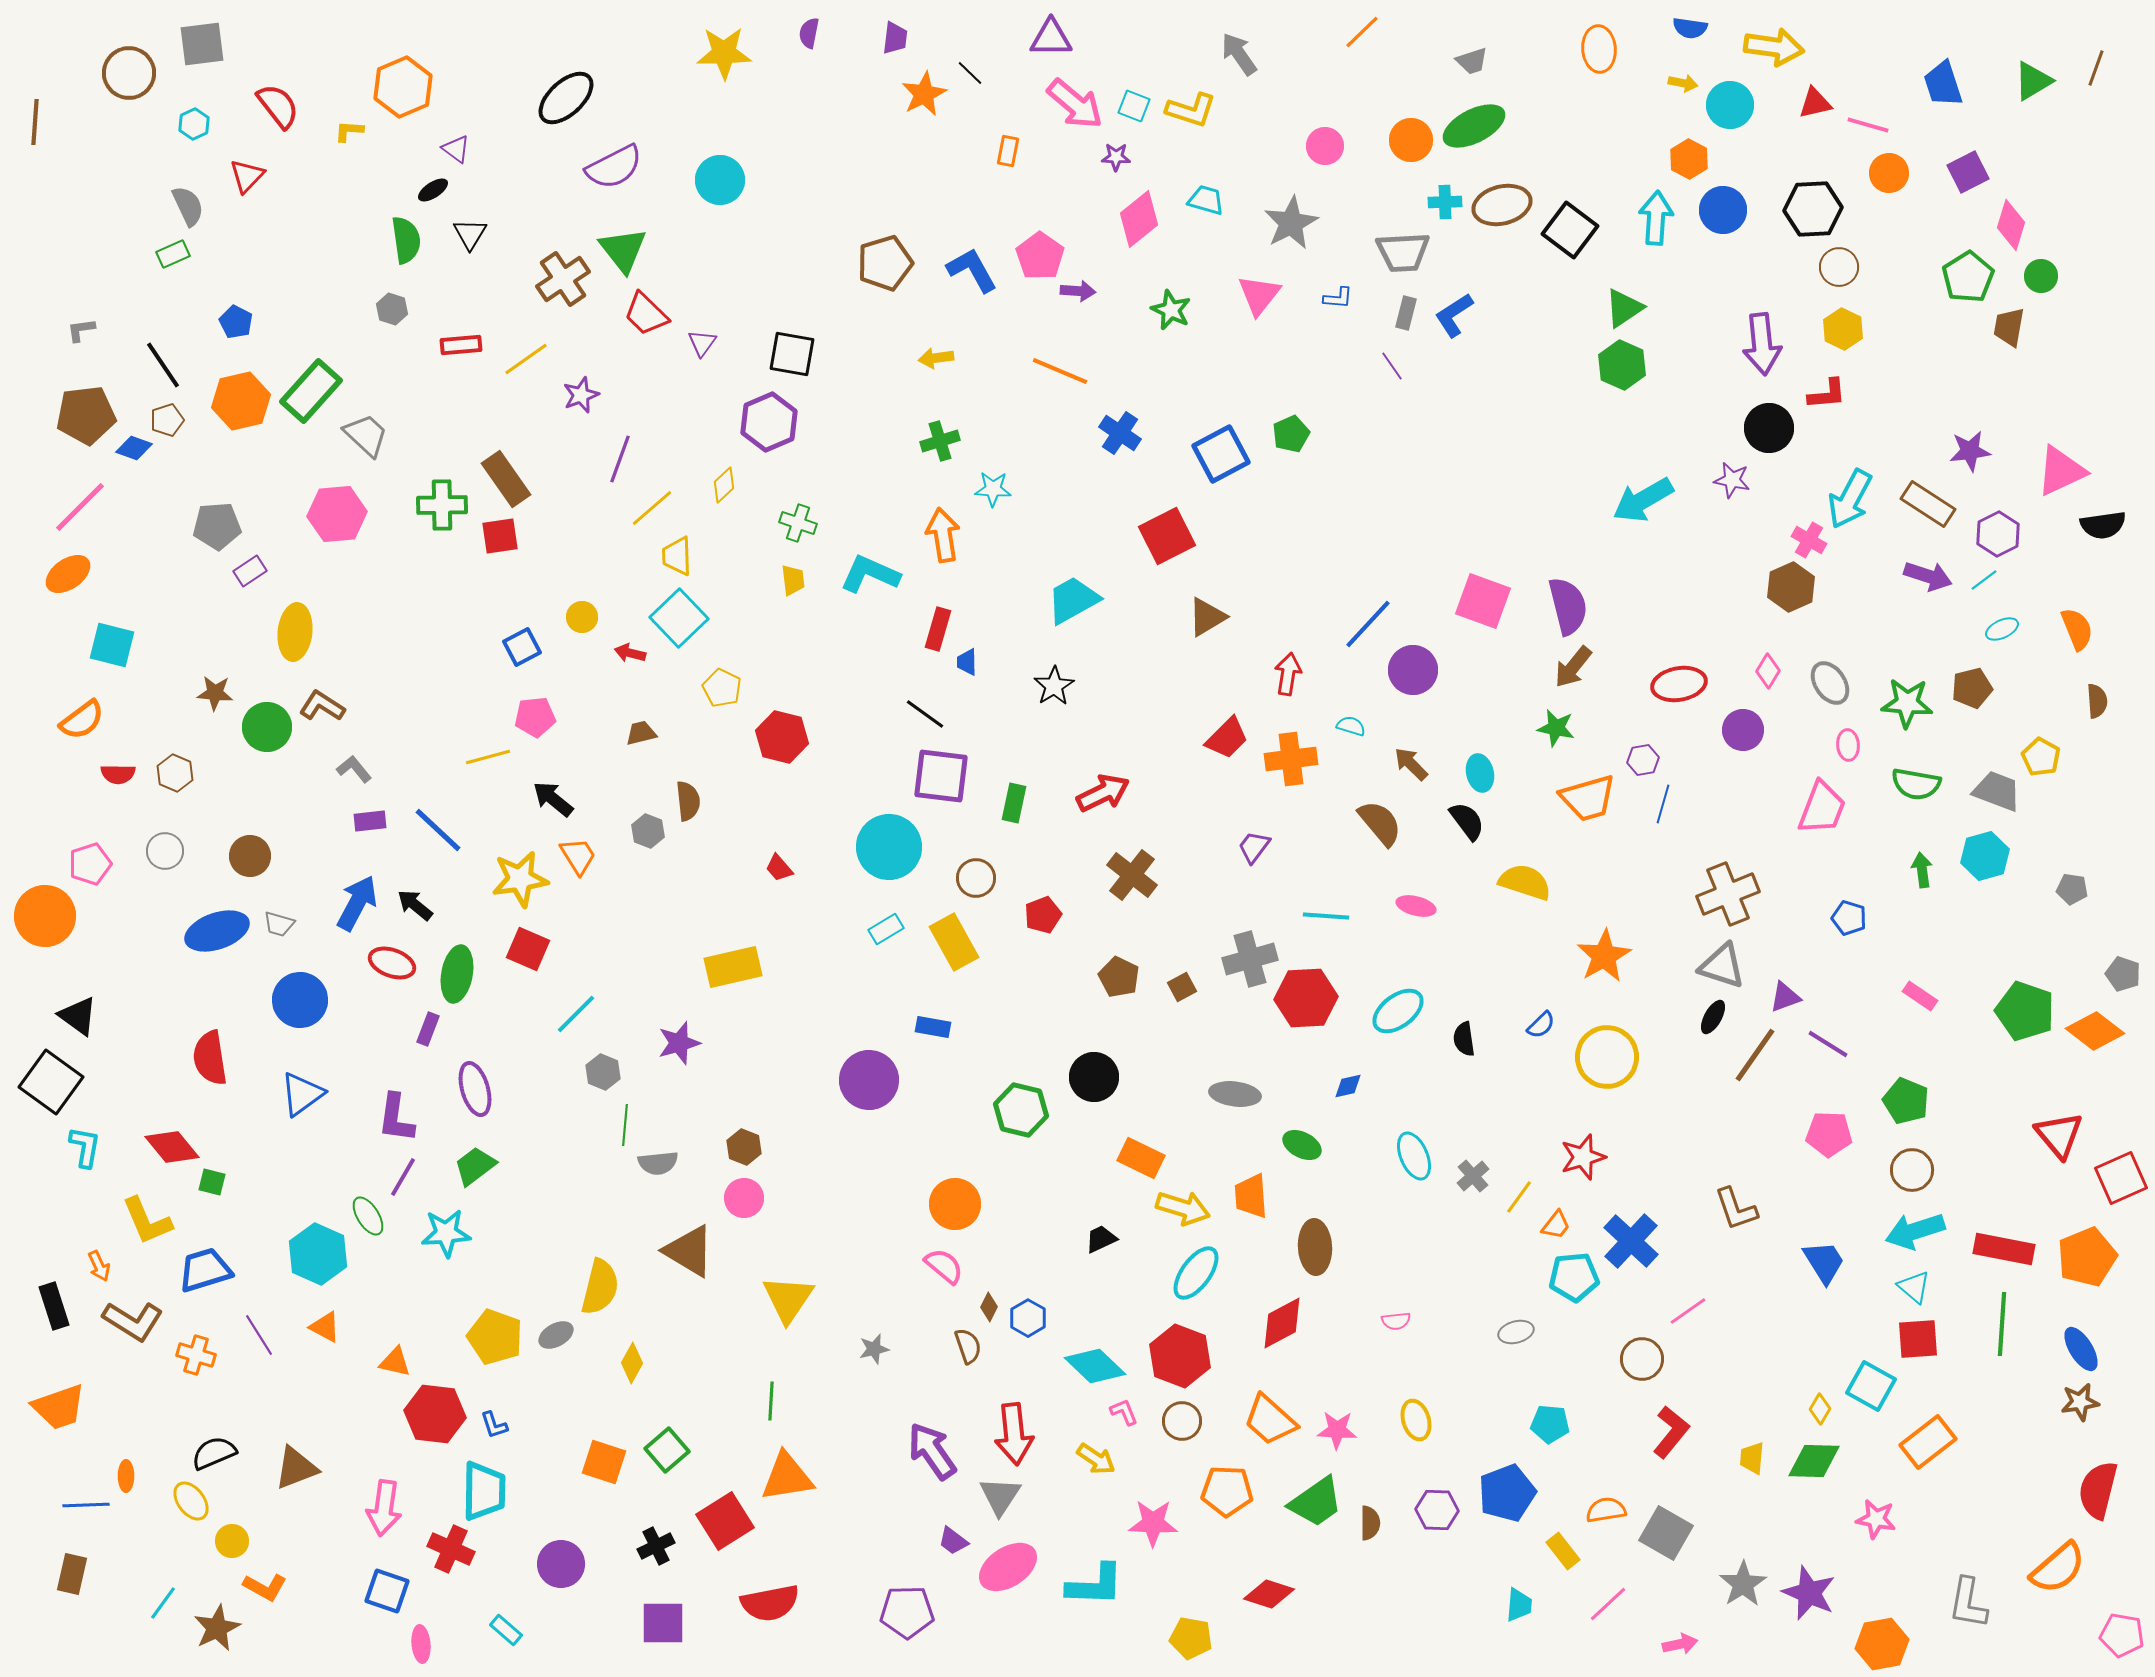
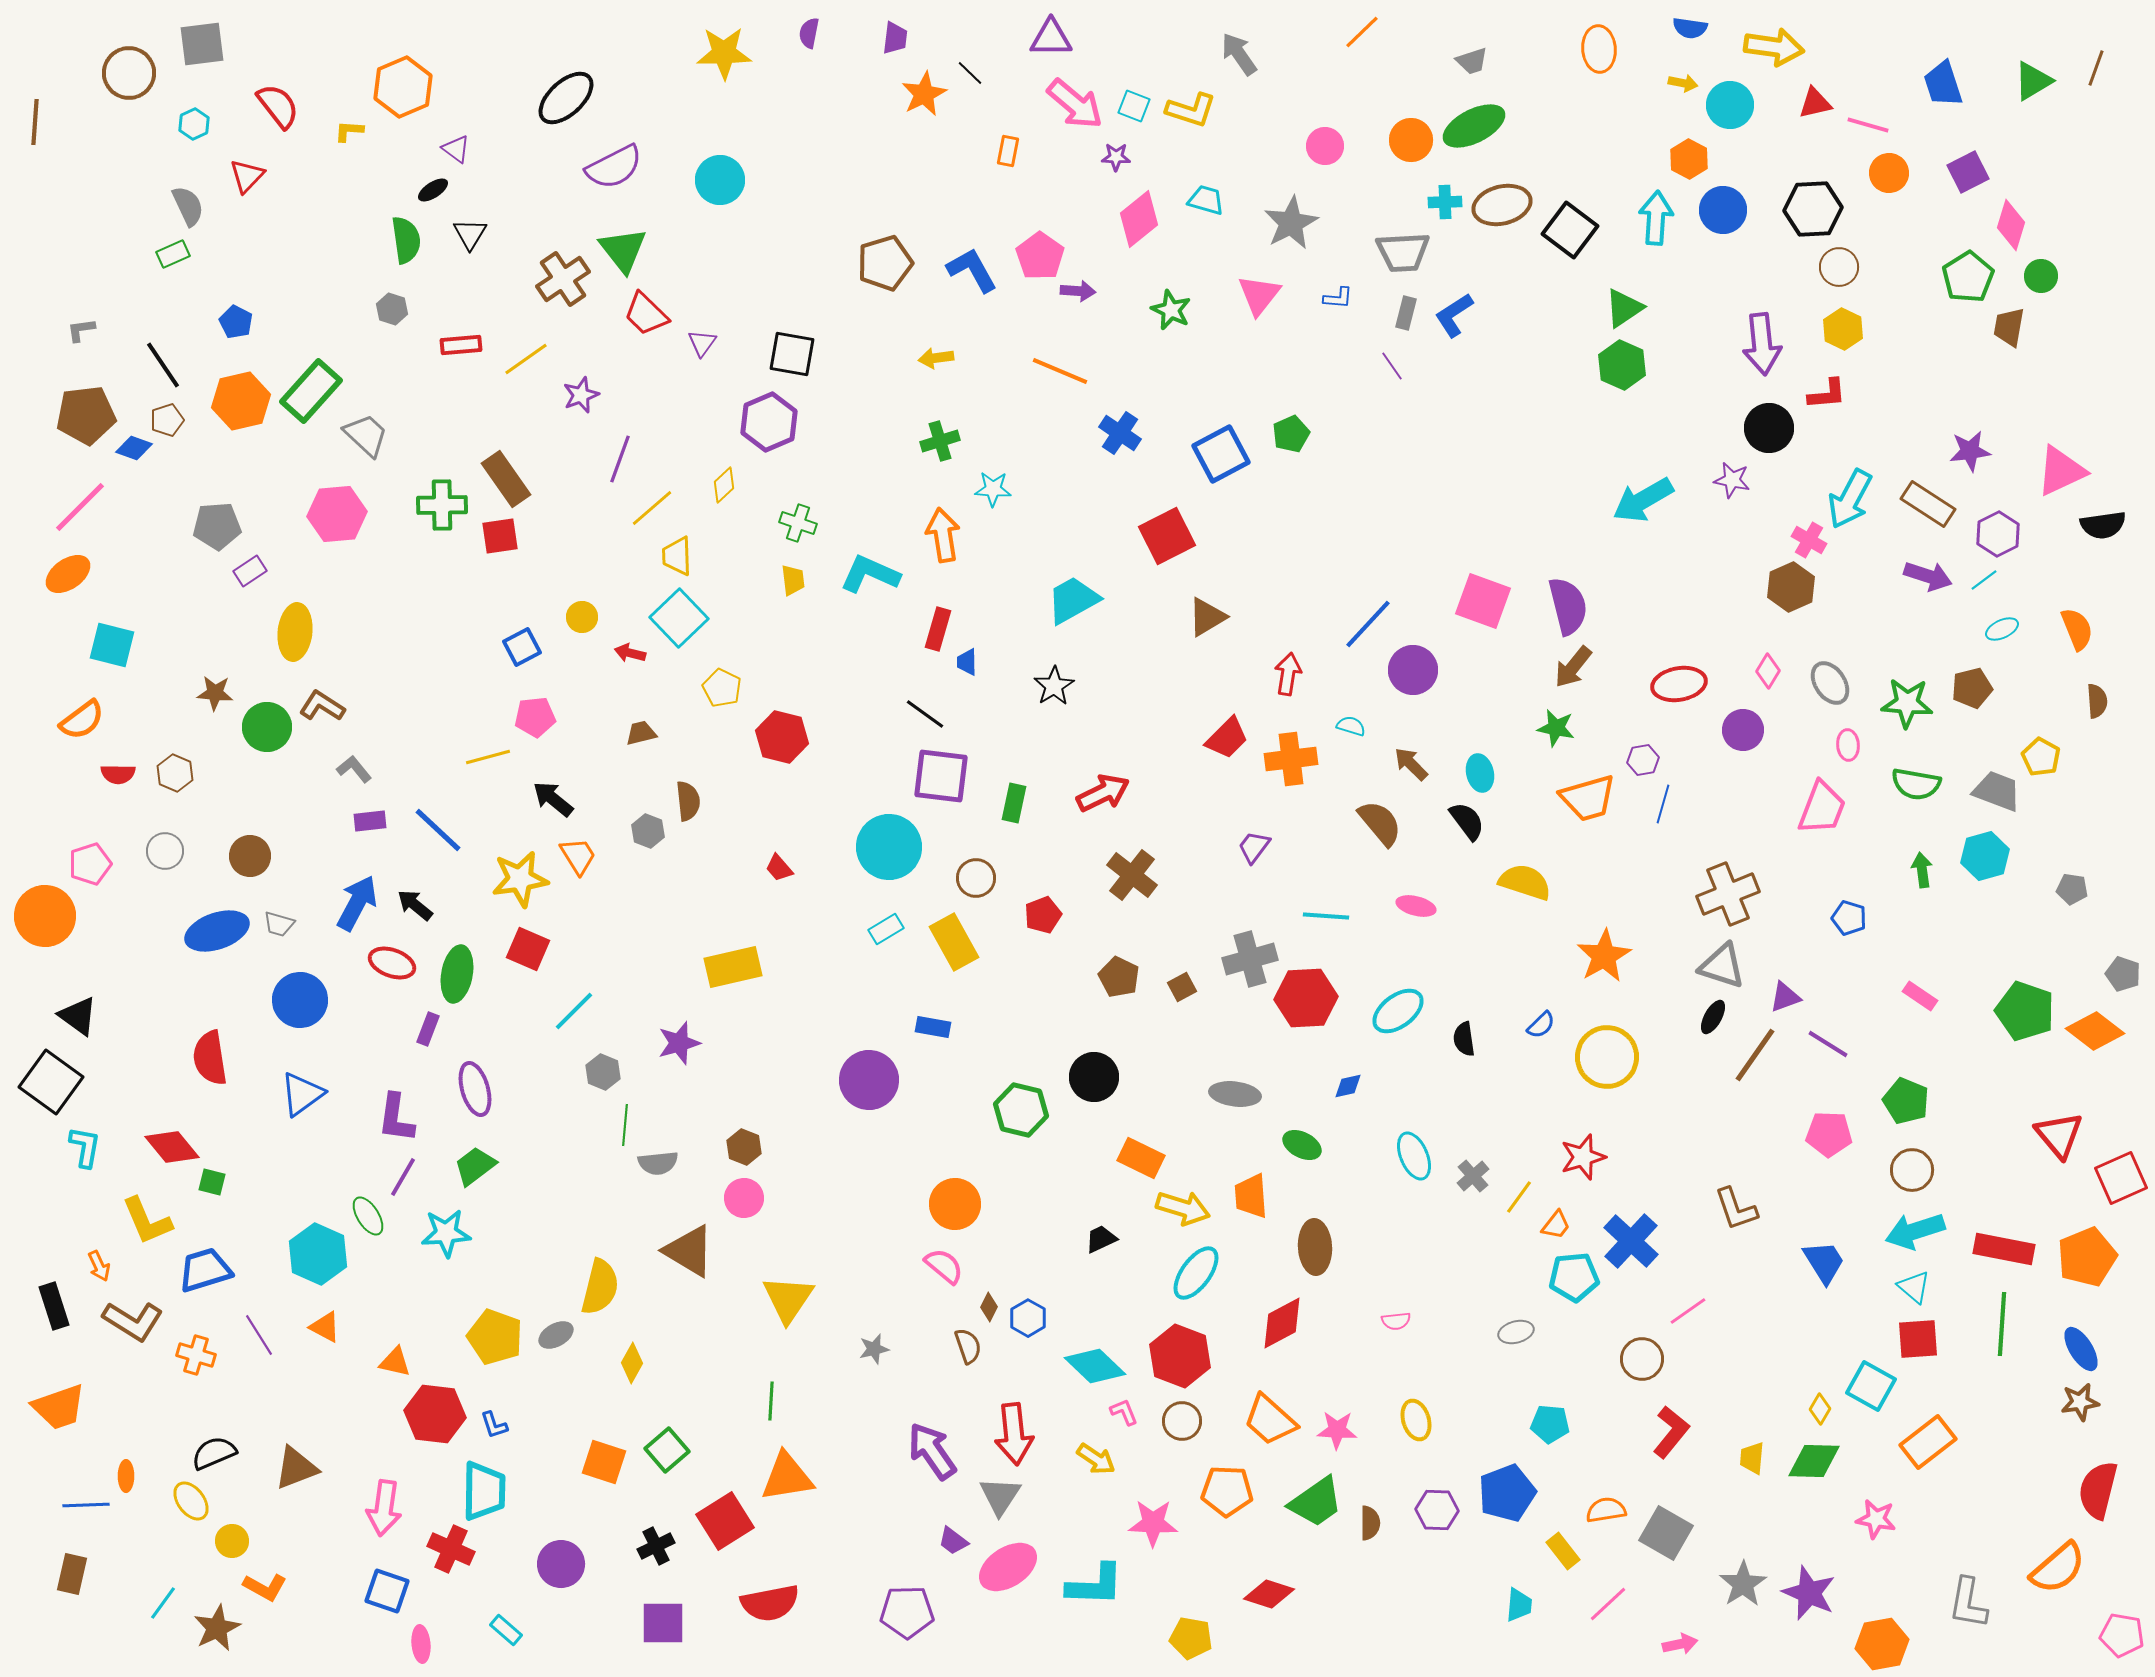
cyan line at (576, 1014): moved 2 px left, 3 px up
